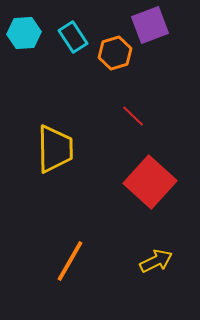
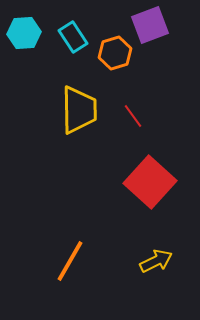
red line: rotated 10 degrees clockwise
yellow trapezoid: moved 24 px right, 39 px up
